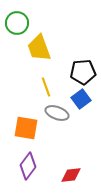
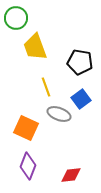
green circle: moved 1 px left, 5 px up
yellow trapezoid: moved 4 px left, 1 px up
black pentagon: moved 3 px left, 10 px up; rotated 15 degrees clockwise
gray ellipse: moved 2 px right, 1 px down
orange square: rotated 15 degrees clockwise
purple diamond: rotated 16 degrees counterclockwise
